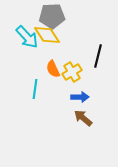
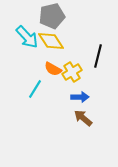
gray pentagon: rotated 10 degrees counterclockwise
yellow diamond: moved 4 px right, 6 px down
orange semicircle: rotated 36 degrees counterclockwise
cyan line: rotated 24 degrees clockwise
